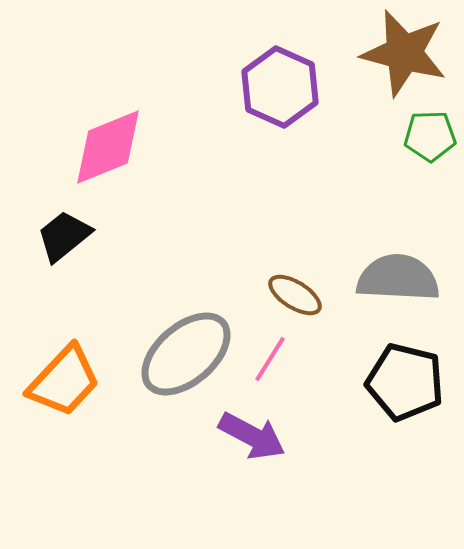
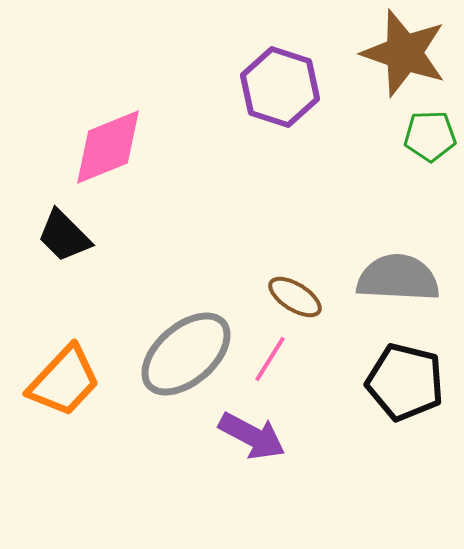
brown star: rotated 4 degrees clockwise
purple hexagon: rotated 6 degrees counterclockwise
black trapezoid: rotated 96 degrees counterclockwise
brown ellipse: moved 2 px down
